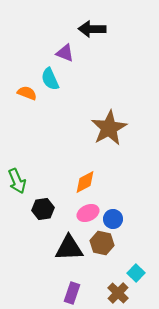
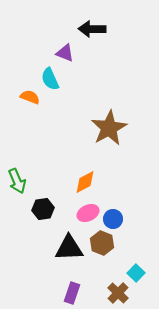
orange semicircle: moved 3 px right, 4 px down
brown hexagon: rotated 10 degrees clockwise
